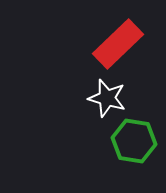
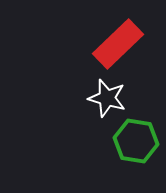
green hexagon: moved 2 px right
